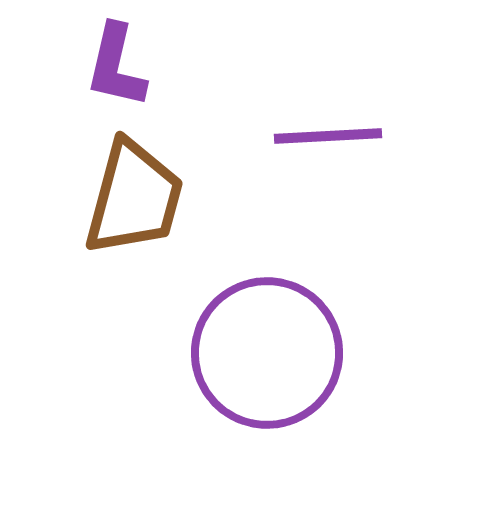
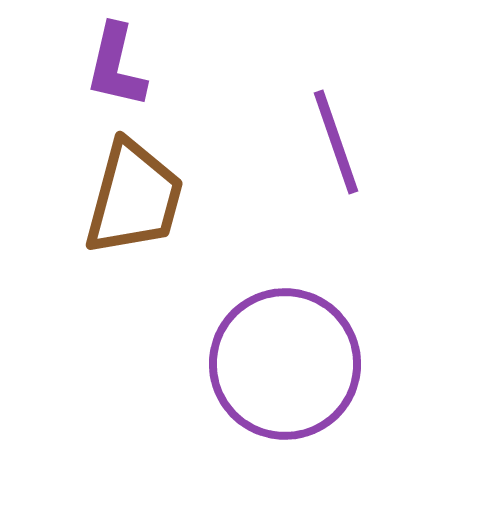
purple line: moved 8 px right, 6 px down; rotated 74 degrees clockwise
purple circle: moved 18 px right, 11 px down
